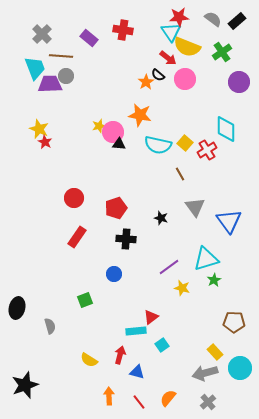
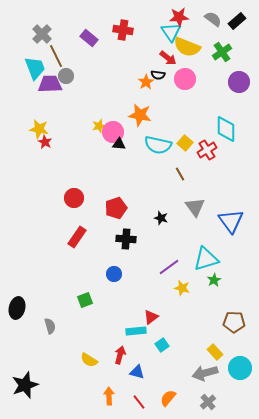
brown line at (61, 56): moved 5 px left; rotated 60 degrees clockwise
black semicircle at (158, 75): rotated 32 degrees counterclockwise
yellow star at (39, 129): rotated 12 degrees counterclockwise
blue triangle at (229, 221): moved 2 px right
